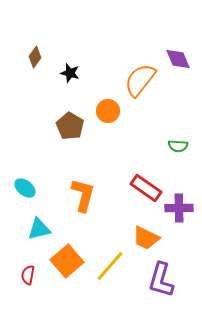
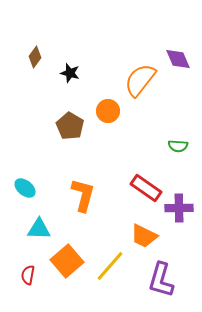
cyan triangle: rotated 15 degrees clockwise
orange trapezoid: moved 2 px left, 2 px up
